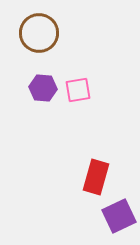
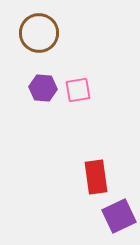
red rectangle: rotated 24 degrees counterclockwise
